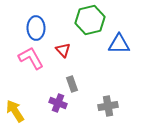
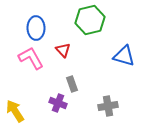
blue triangle: moved 5 px right, 12 px down; rotated 15 degrees clockwise
